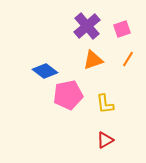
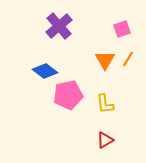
purple cross: moved 28 px left
orange triangle: moved 12 px right; rotated 40 degrees counterclockwise
